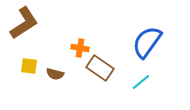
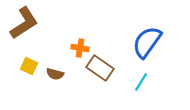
yellow square: rotated 18 degrees clockwise
cyan line: rotated 18 degrees counterclockwise
